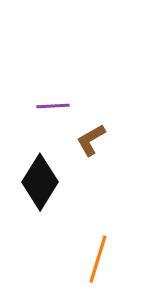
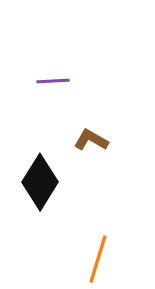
purple line: moved 25 px up
brown L-shape: rotated 60 degrees clockwise
